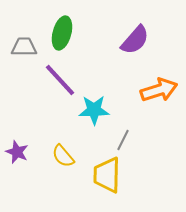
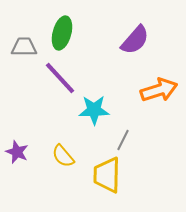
purple line: moved 2 px up
